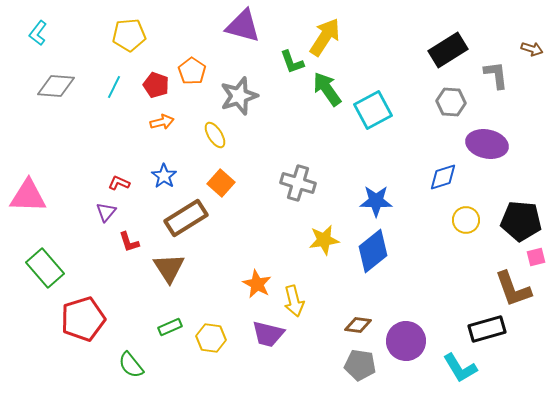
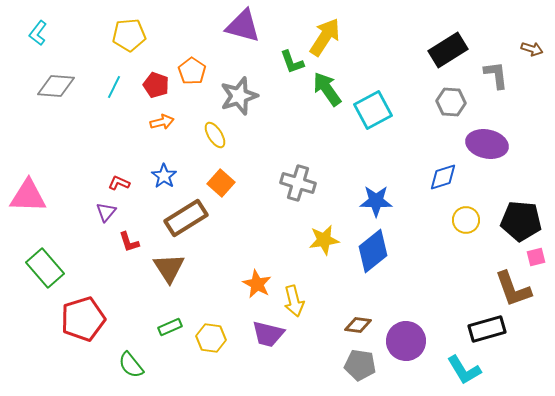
cyan L-shape at (460, 368): moved 4 px right, 2 px down
